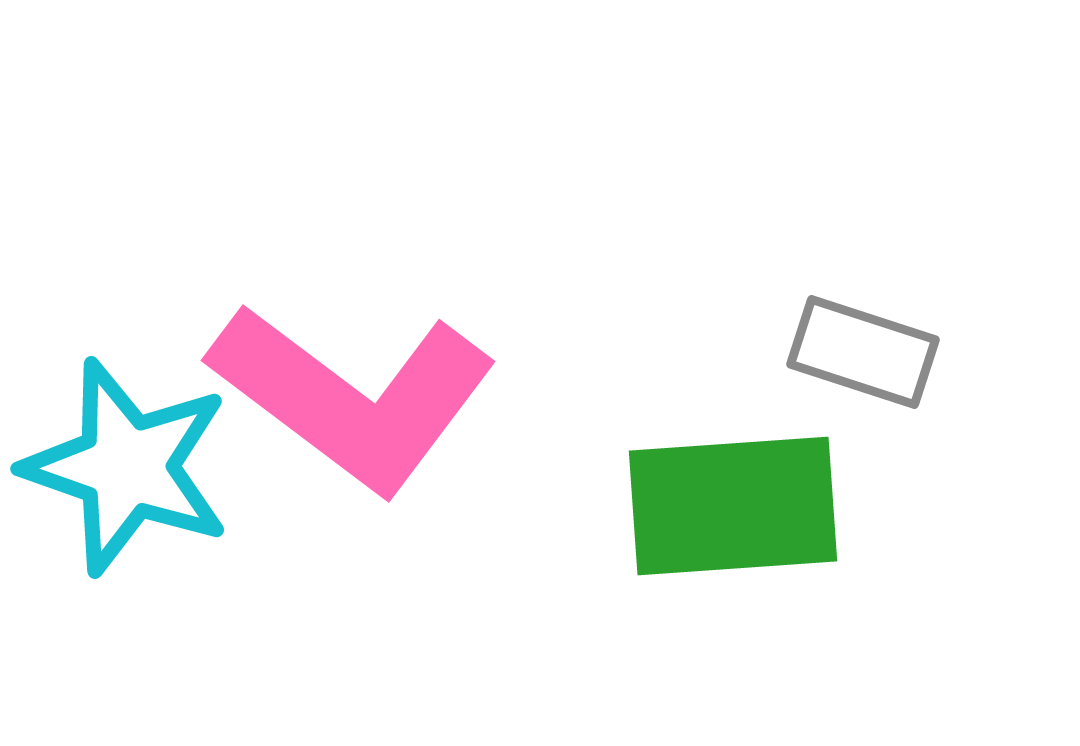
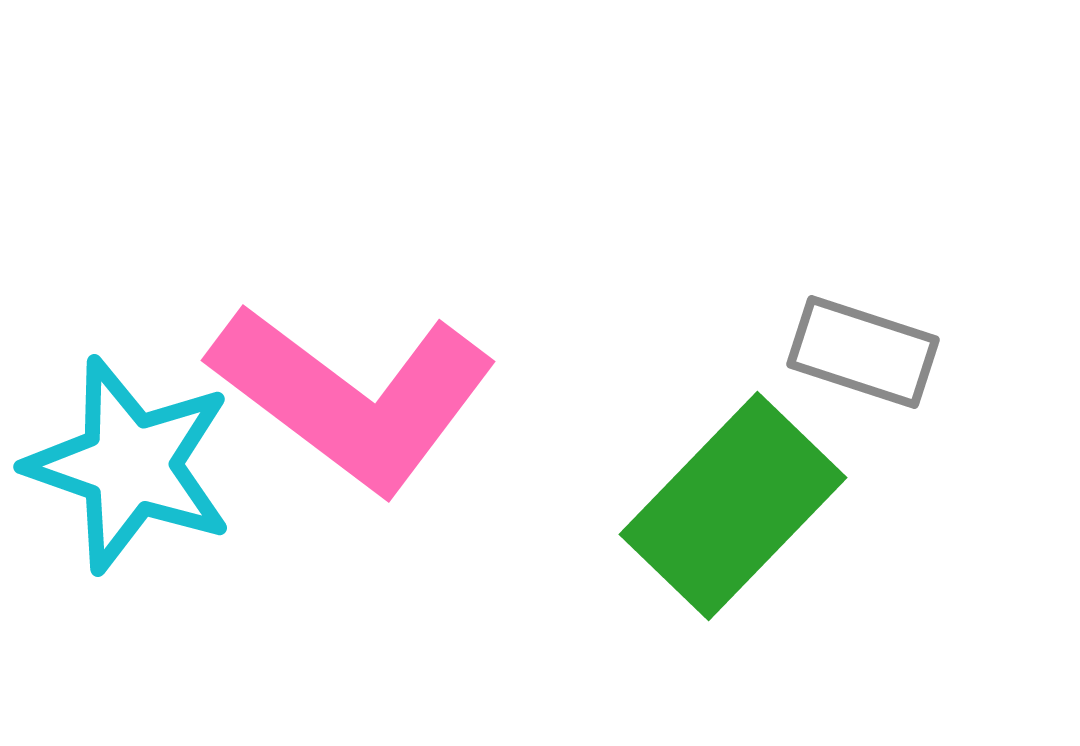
cyan star: moved 3 px right, 2 px up
green rectangle: rotated 42 degrees counterclockwise
